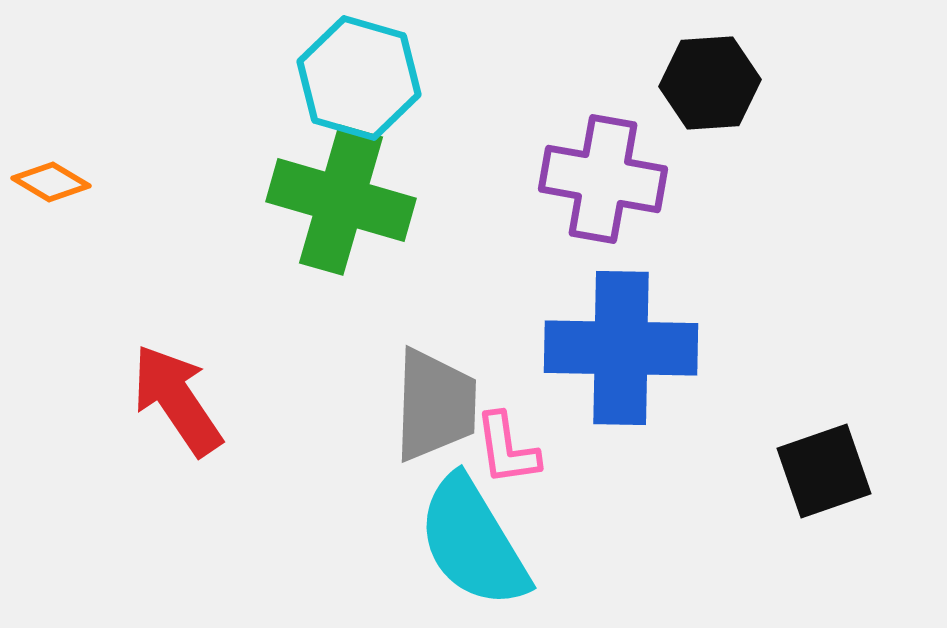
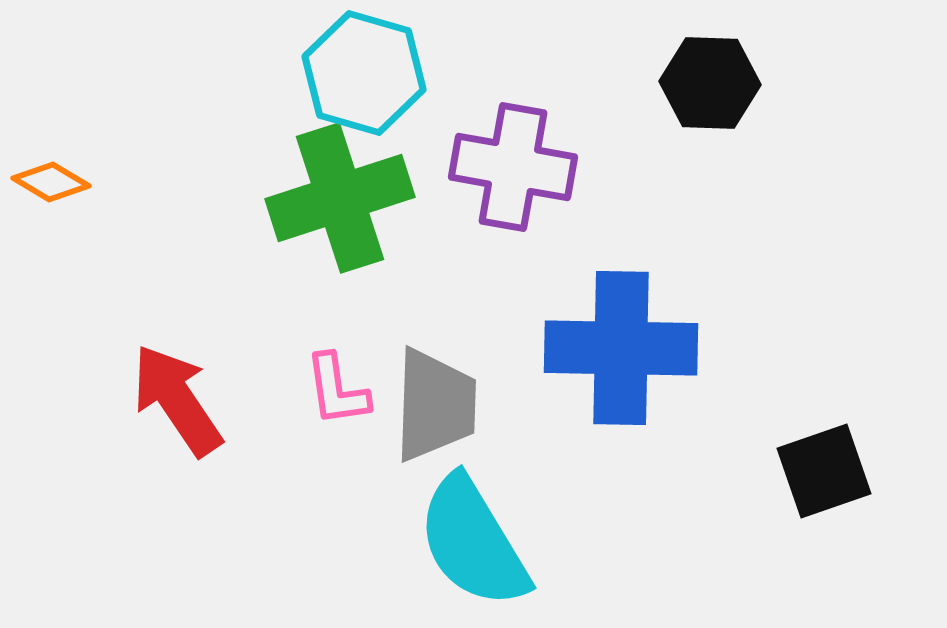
cyan hexagon: moved 5 px right, 5 px up
black hexagon: rotated 6 degrees clockwise
purple cross: moved 90 px left, 12 px up
green cross: moved 1 px left, 2 px up; rotated 34 degrees counterclockwise
pink L-shape: moved 170 px left, 59 px up
